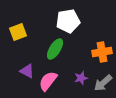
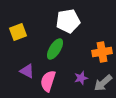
pink semicircle: rotated 20 degrees counterclockwise
